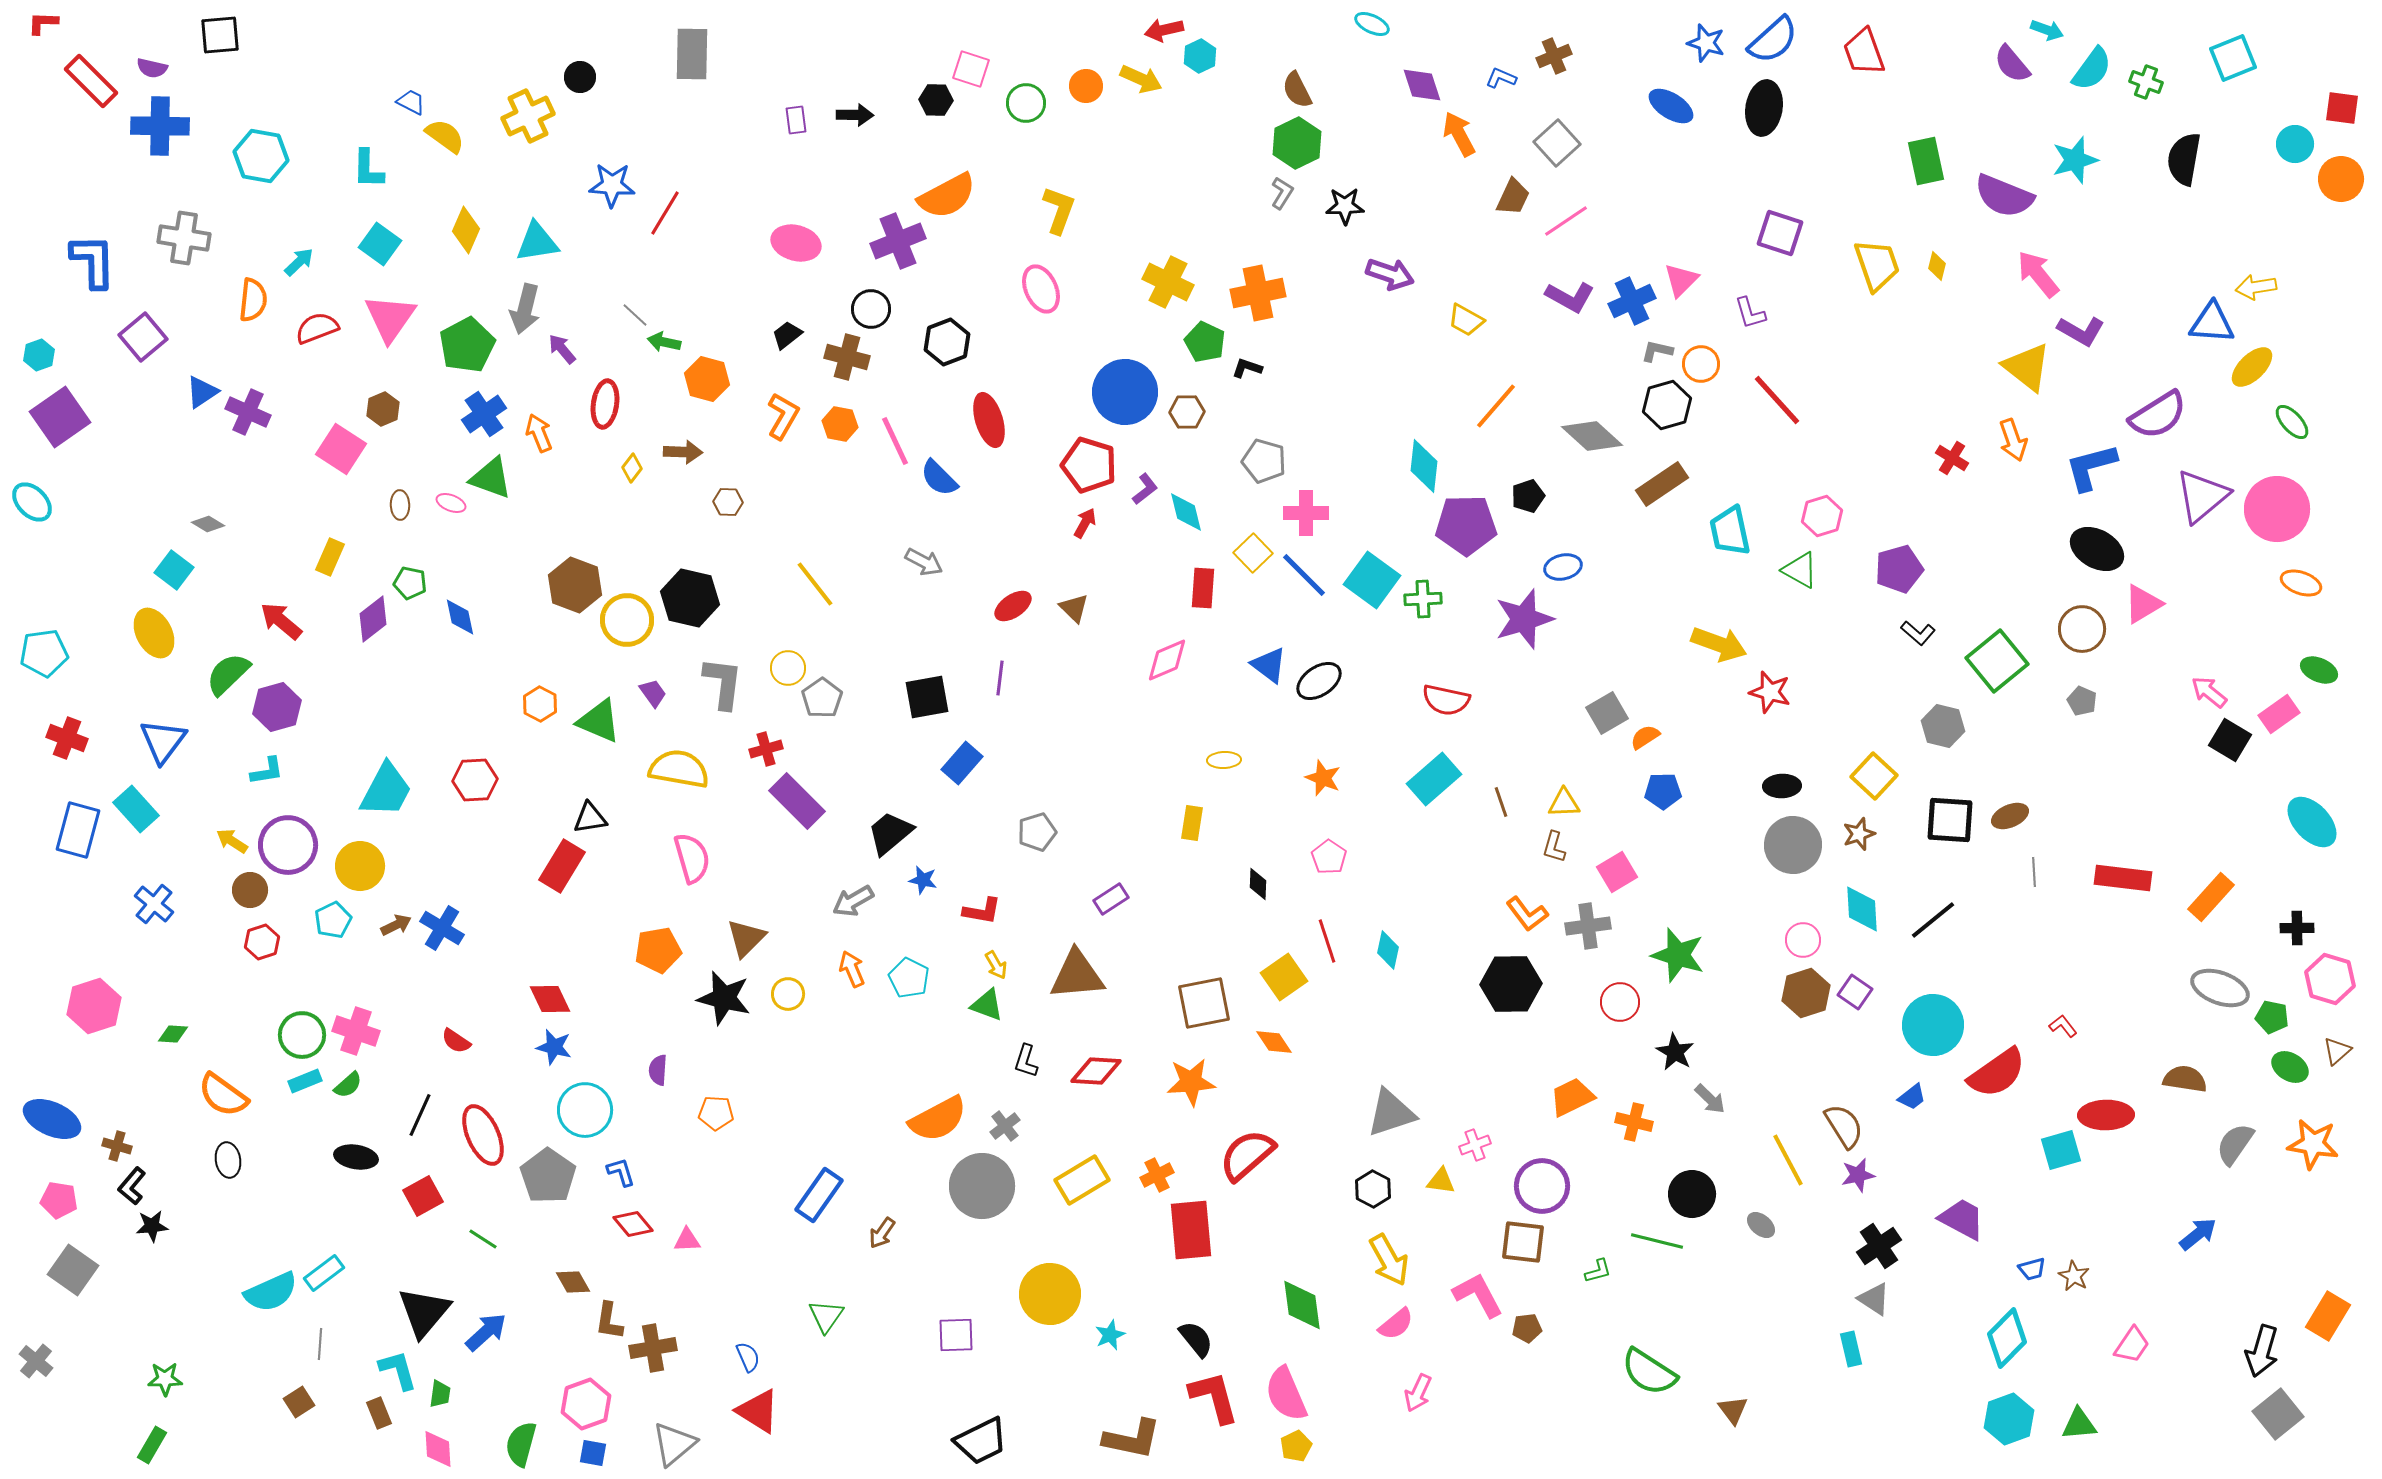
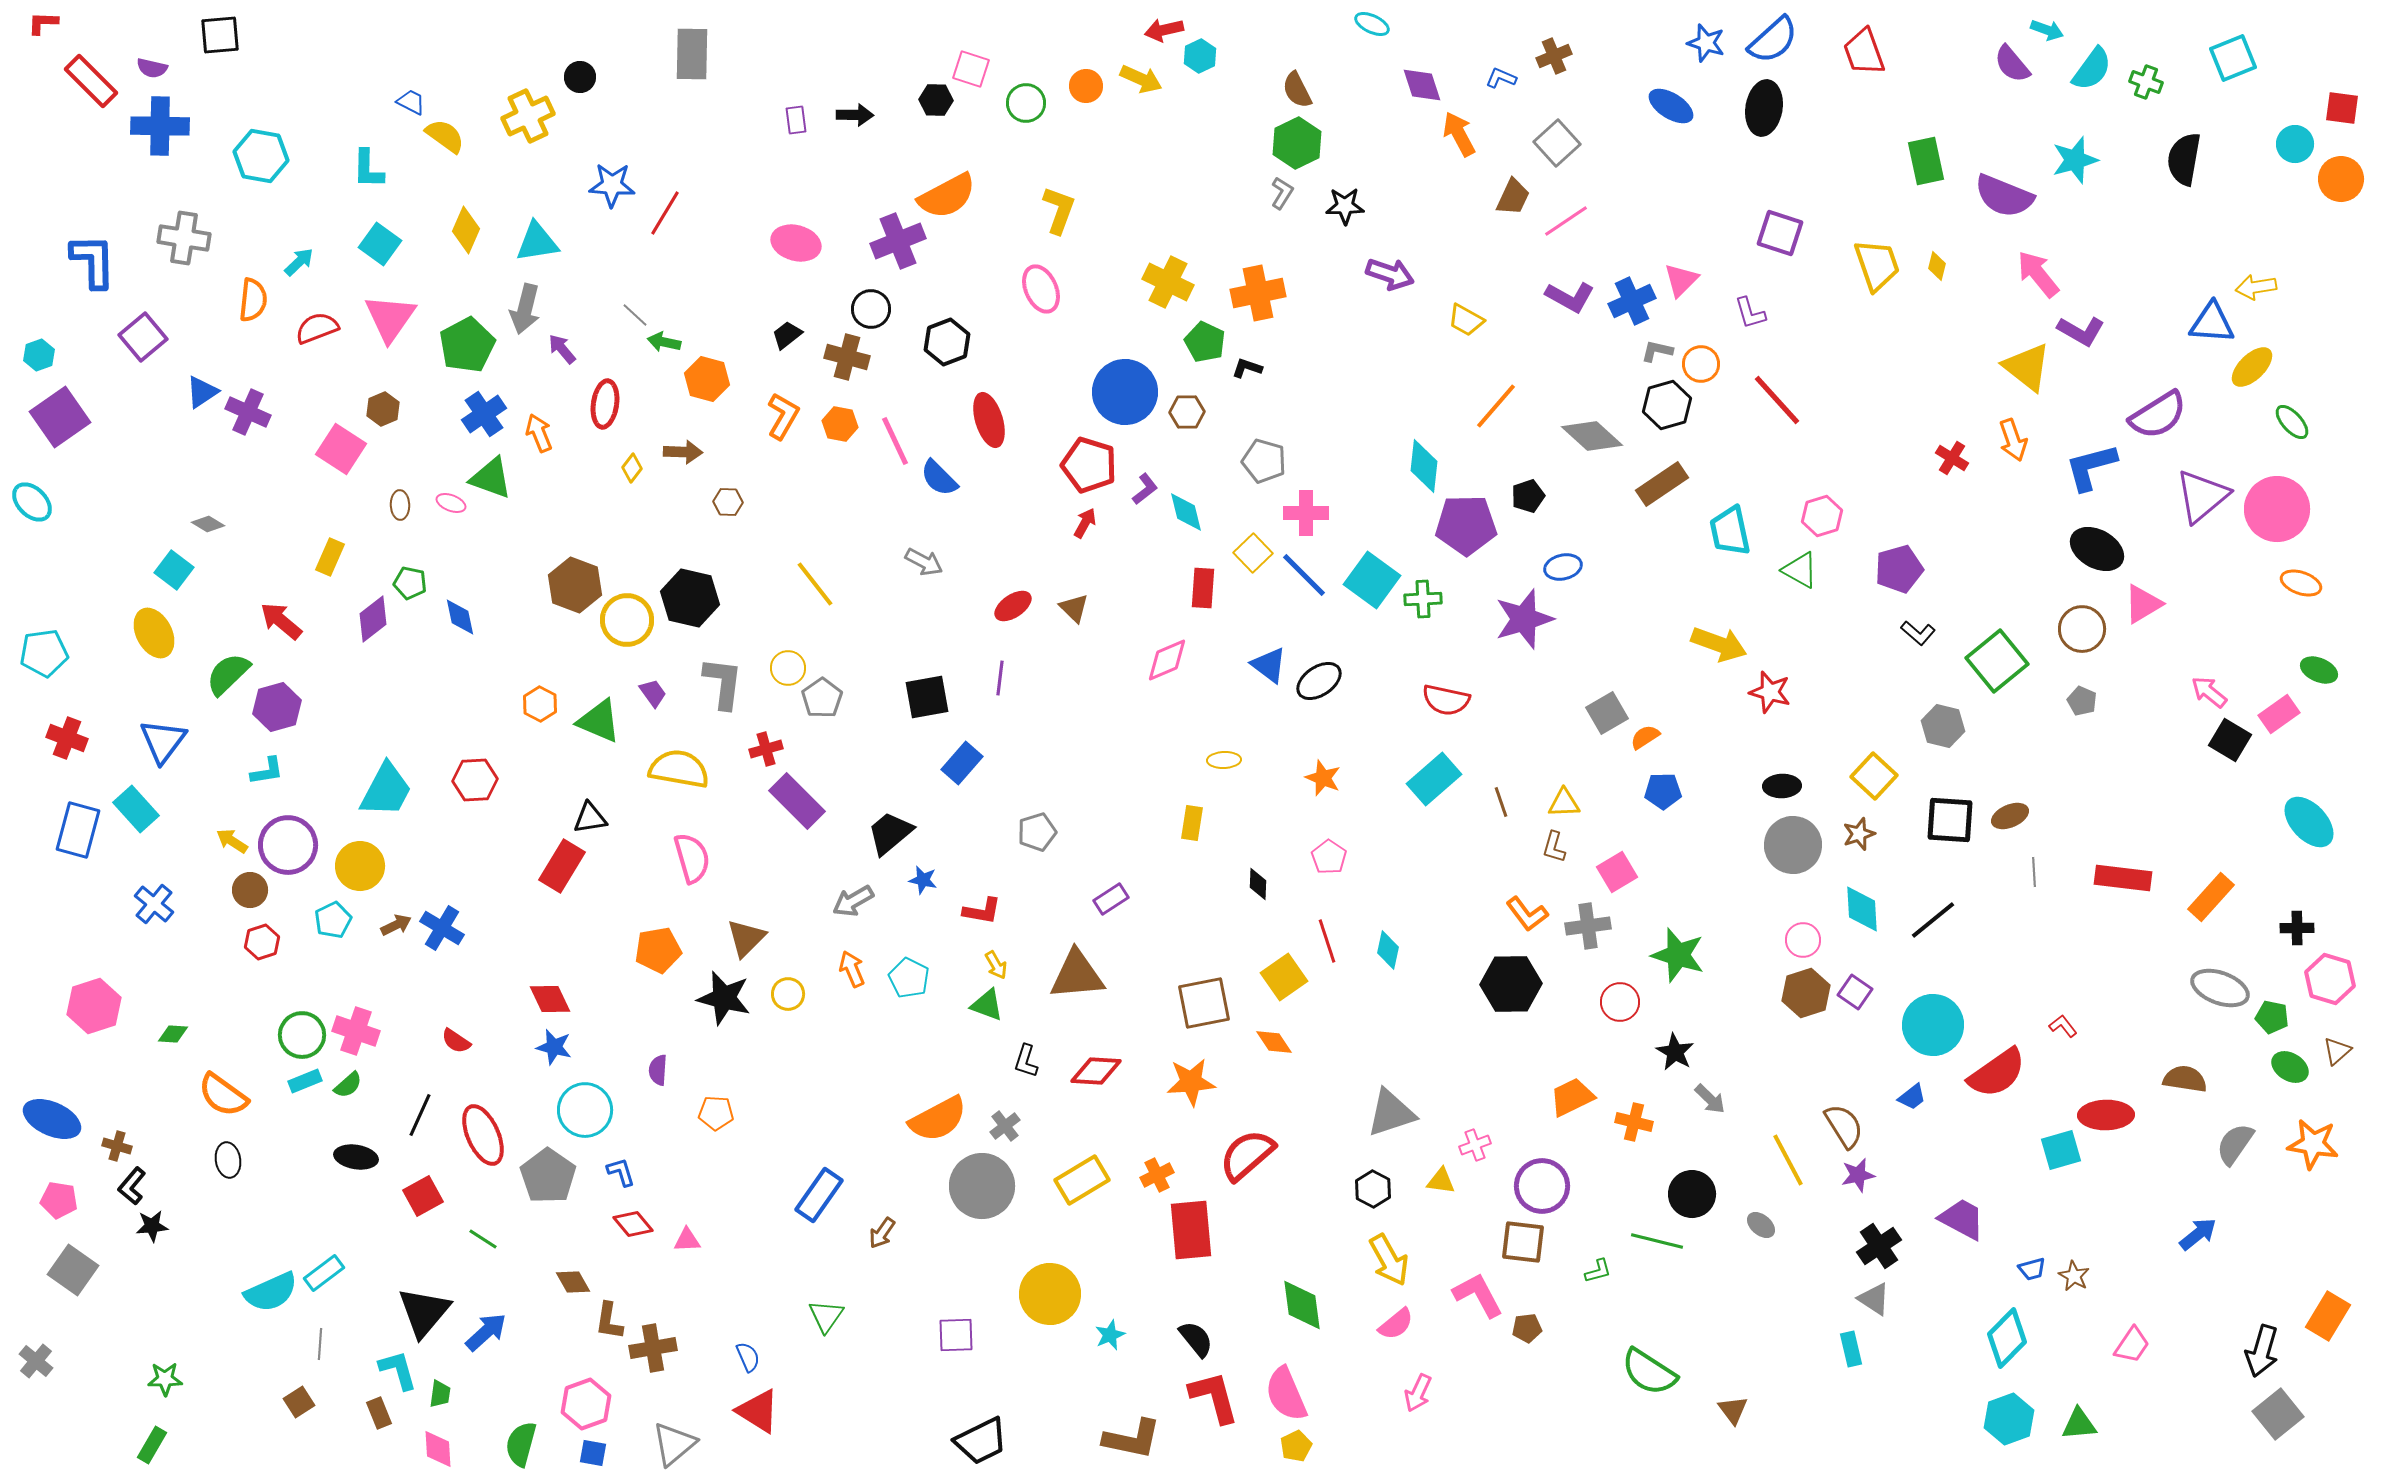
cyan ellipse at (2312, 822): moved 3 px left
